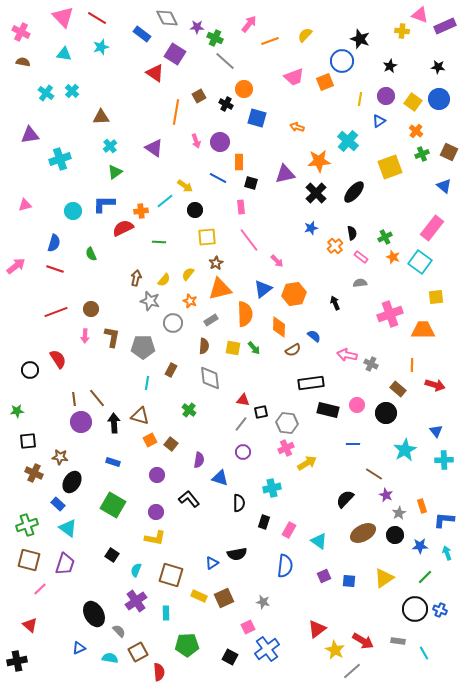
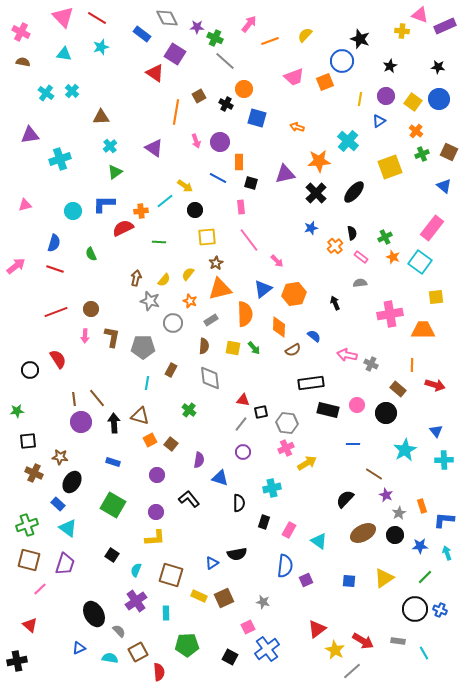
pink cross at (390, 314): rotated 10 degrees clockwise
yellow L-shape at (155, 538): rotated 15 degrees counterclockwise
purple square at (324, 576): moved 18 px left, 4 px down
